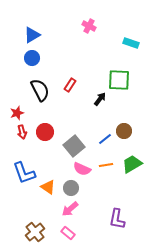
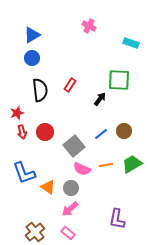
black semicircle: rotated 20 degrees clockwise
blue line: moved 4 px left, 5 px up
